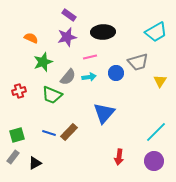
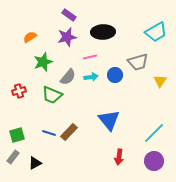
orange semicircle: moved 1 px left, 1 px up; rotated 56 degrees counterclockwise
blue circle: moved 1 px left, 2 px down
cyan arrow: moved 2 px right
blue triangle: moved 5 px right, 7 px down; rotated 20 degrees counterclockwise
cyan line: moved 2 px left, 1 px down
